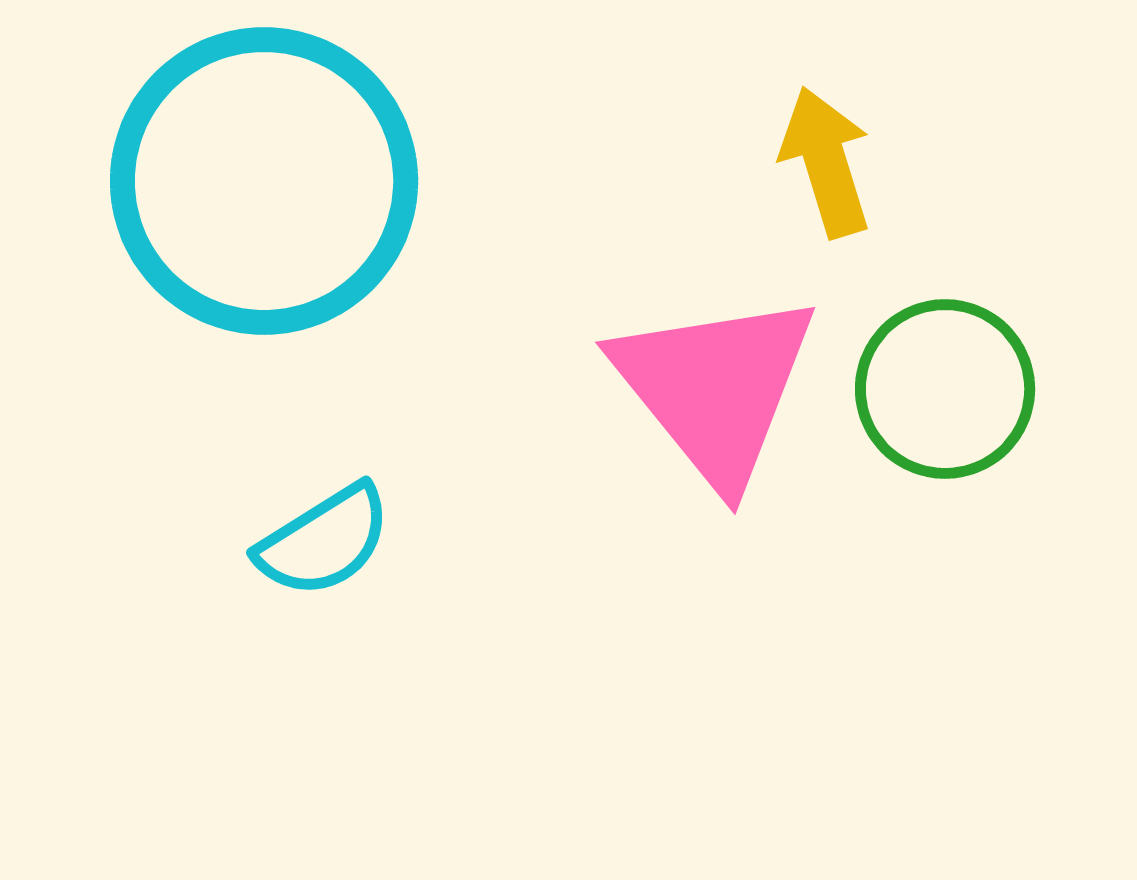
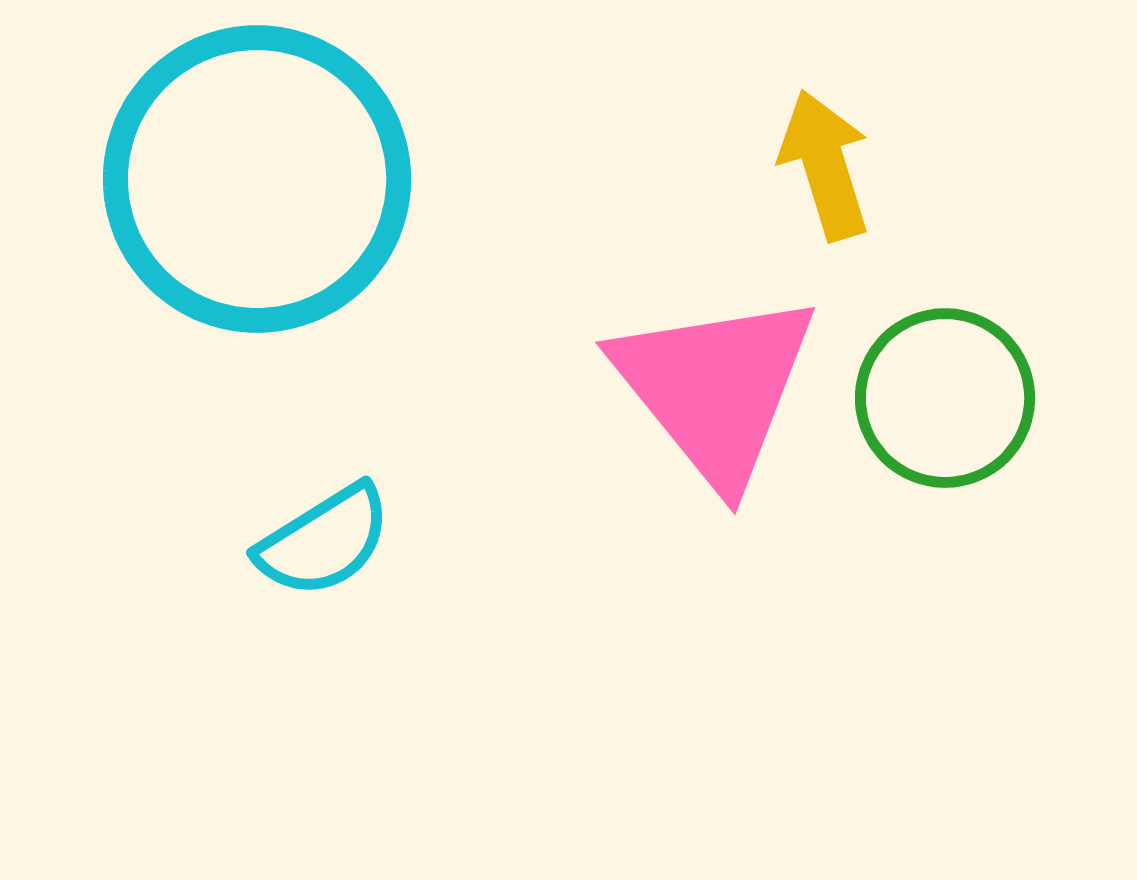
yellow arrow: moved 1 px left, 3 px down
cyan circle: moved 7 px left, 2 px up
green circle: moved 9 px down
